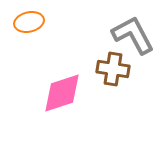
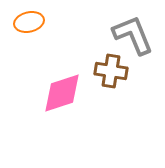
gray L-shape: rotated 6 degrees clockwise
brown cross: moved 2 px left, 2 px down
